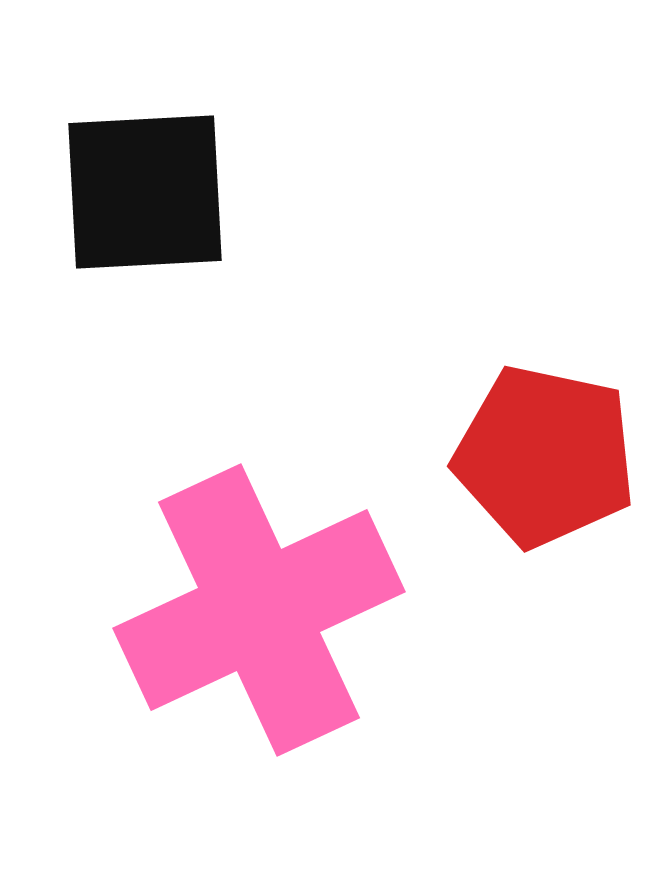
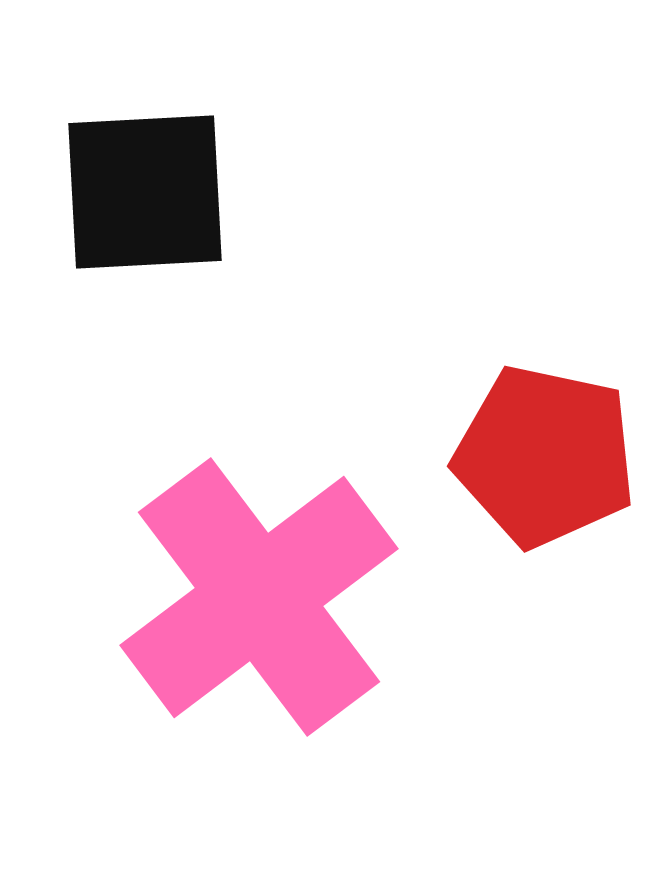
pink cross: moved 13 px up; rotated 12 degrees counterclockwise
